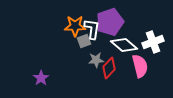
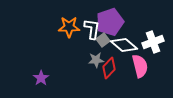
orange star: moved 6 px left, 1 px down
gray square: moved 19 px right, 1 px up; rotated 16 degrees counterclockwise
